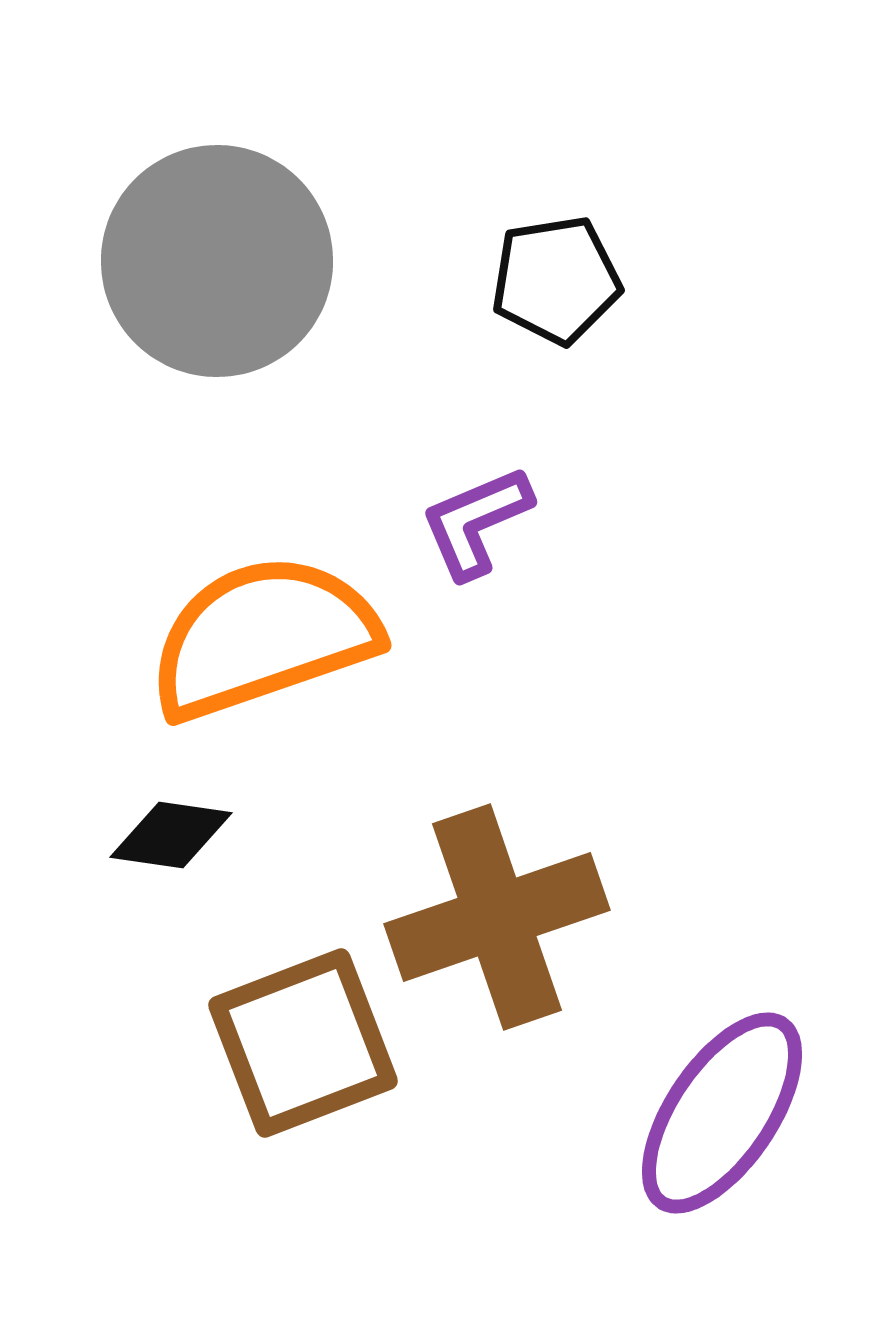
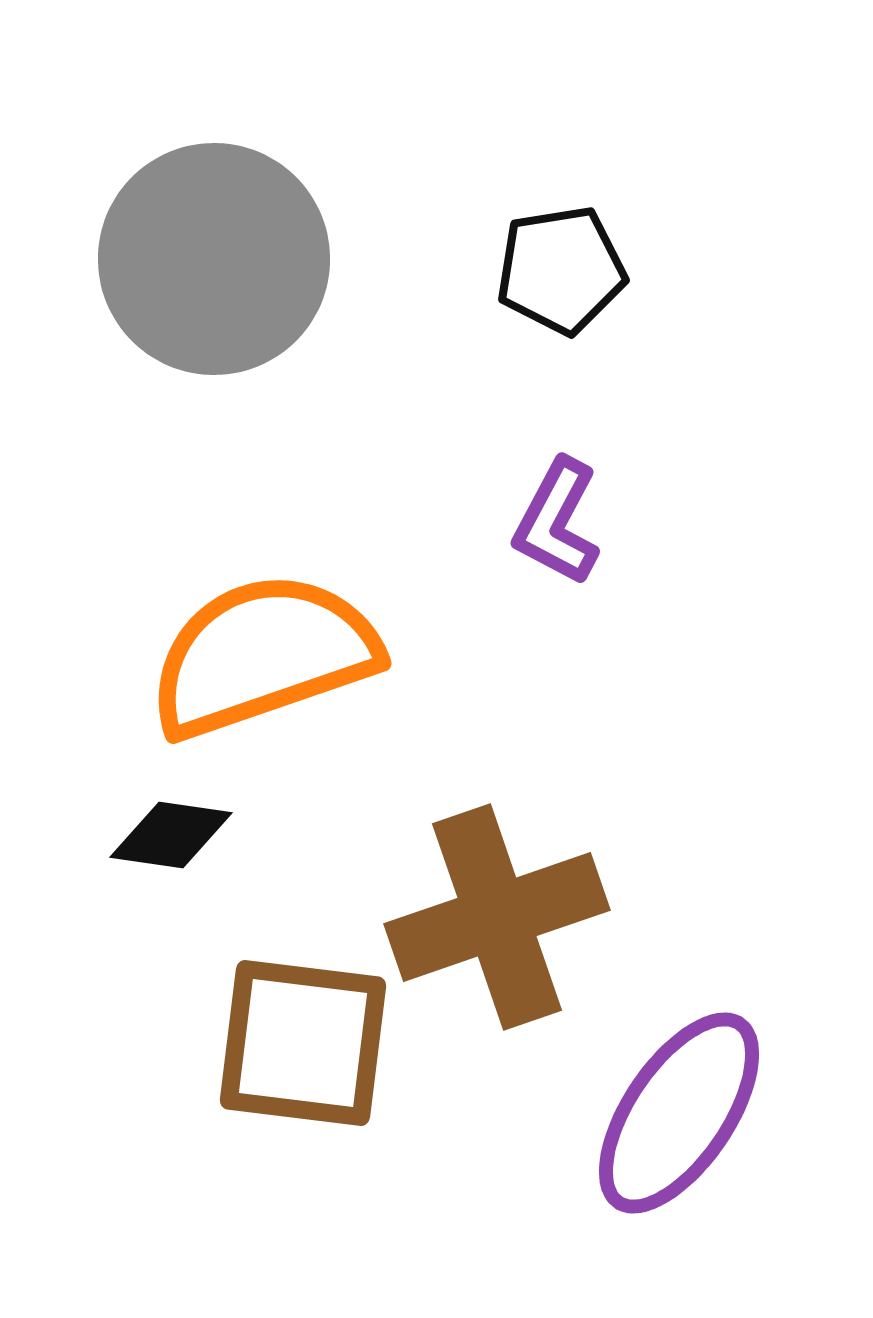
gray circle: moved 3 px left, 2 px up
black pentagon: moved 5 px right, 10 px up
purple L-shape: moved 81 px right; rotated 39 degrees counterclockwise
orange semicircle: moved 18 px down
brown square: rotated 28 degrees clockwise
purple ellipse: moved 43 px left
